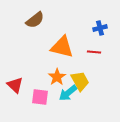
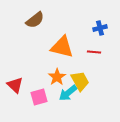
pink square: moved 1 px left; rotated 24 degrees counterclockwise
